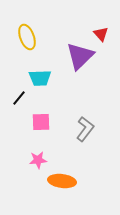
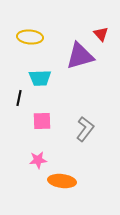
yellow ellipse: moved 3 px right; rotated 65 degrees counterclockwise
purple triangle: rotated 28 degrees clockwise
black line: rotated 28 degrees counterclockwise
pink square: moved 1 px right, 1 px up
